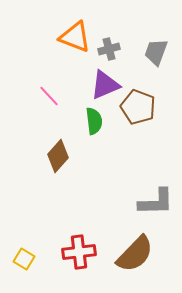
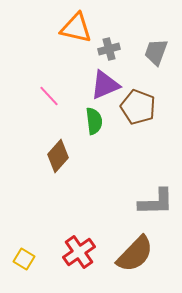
orange triangle: moved 1 px right, 9 px up; rotated 8 degrees counterclockwise
red cross: rotated 28 degrees counterclockwise
